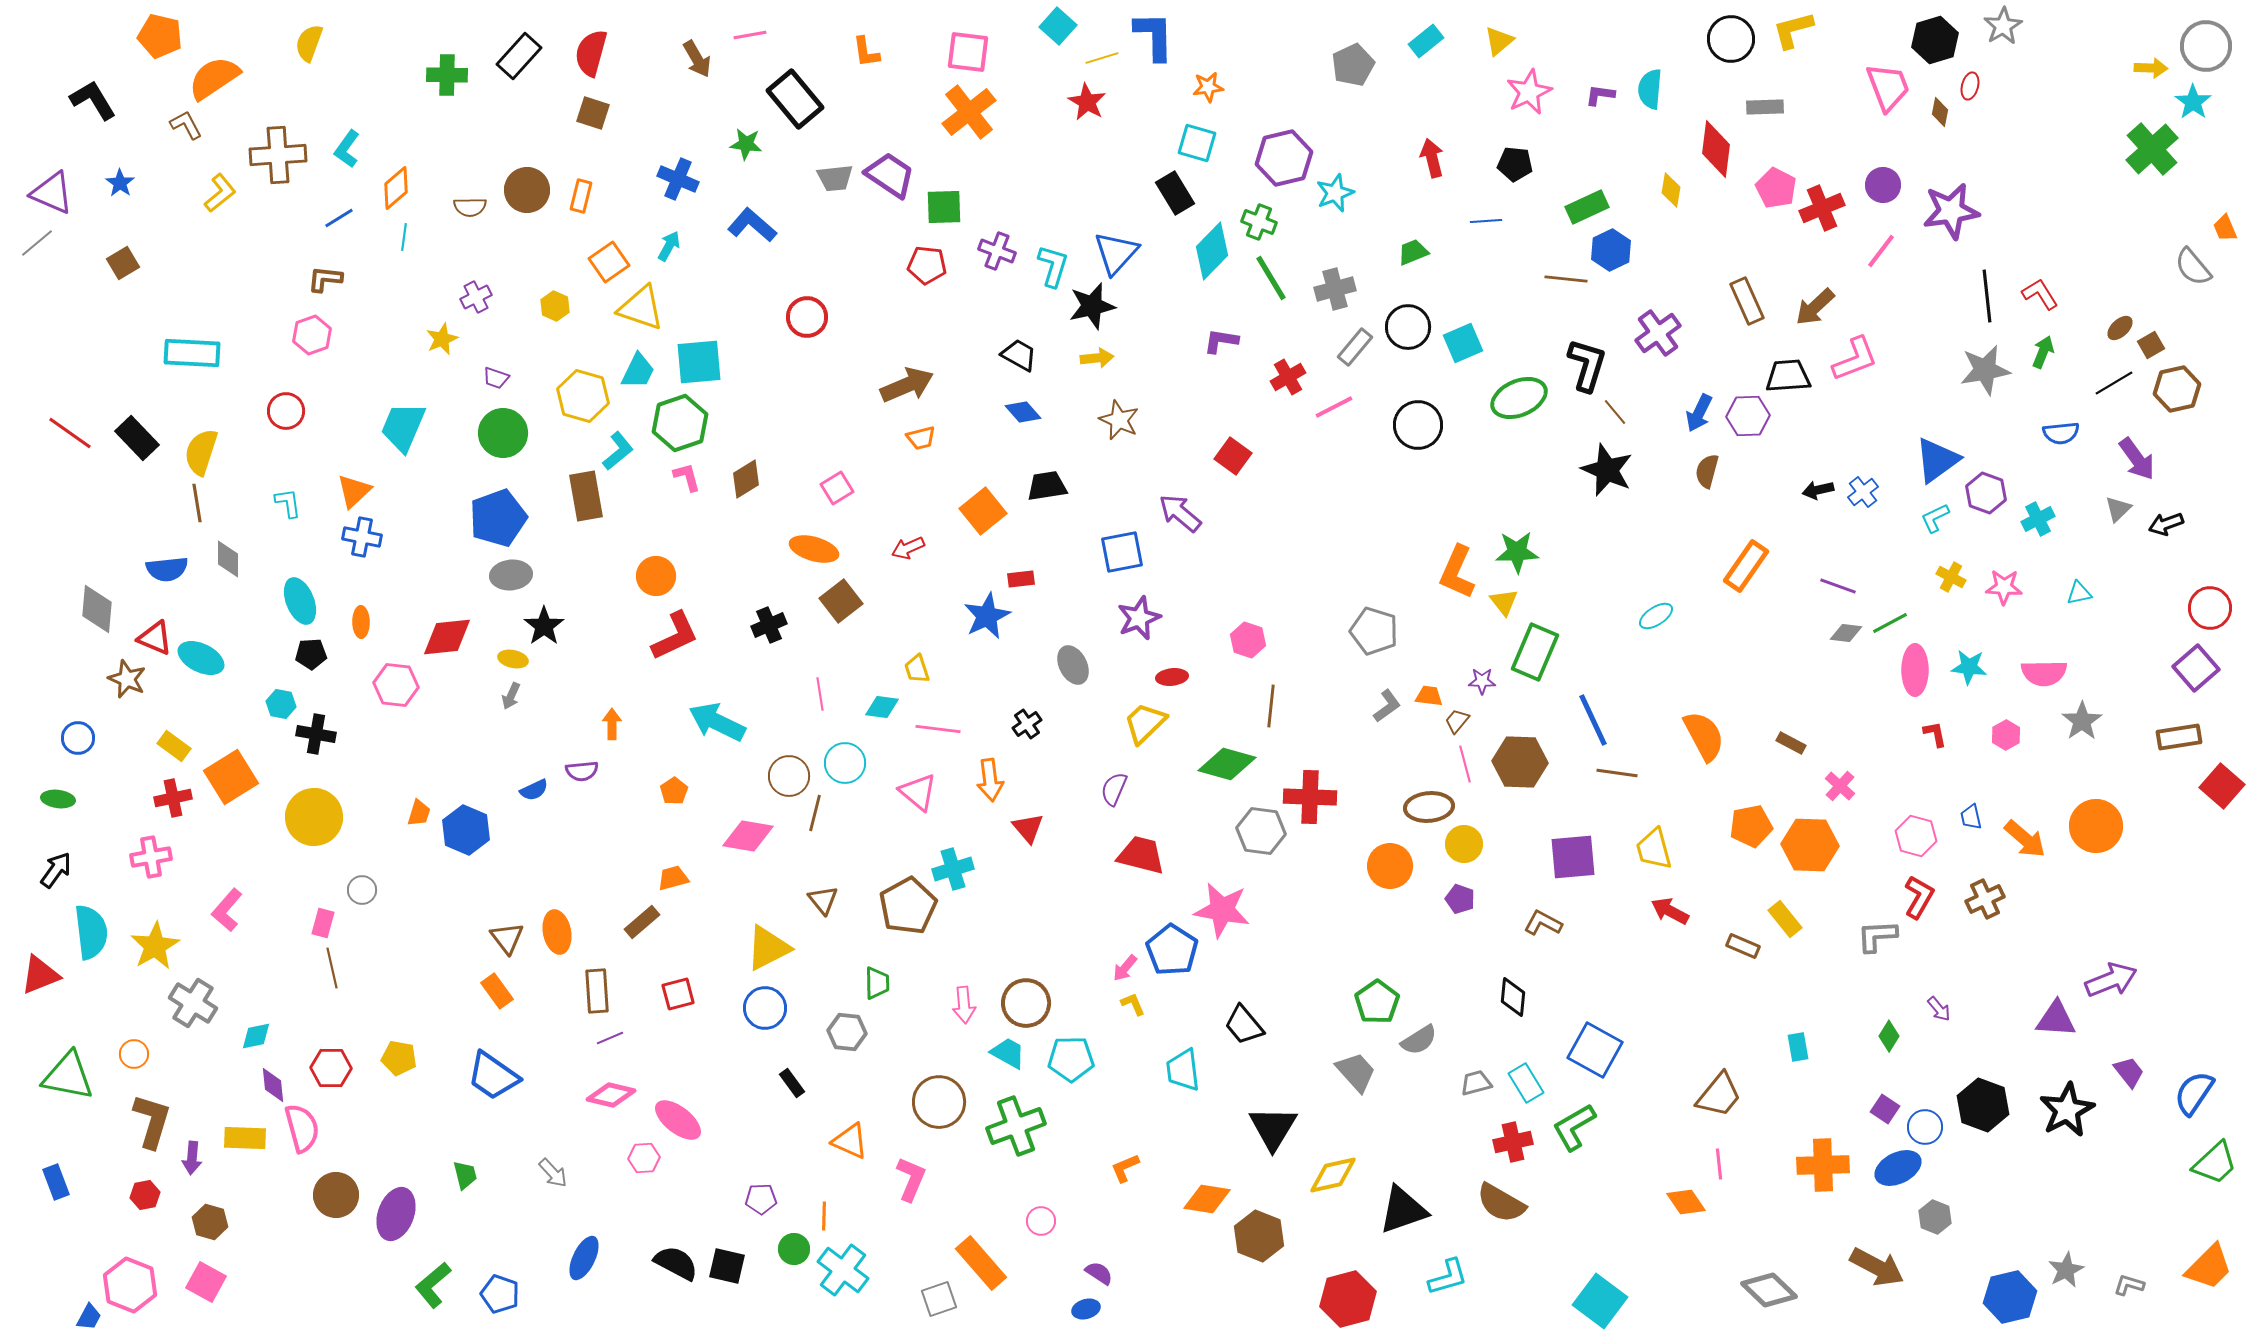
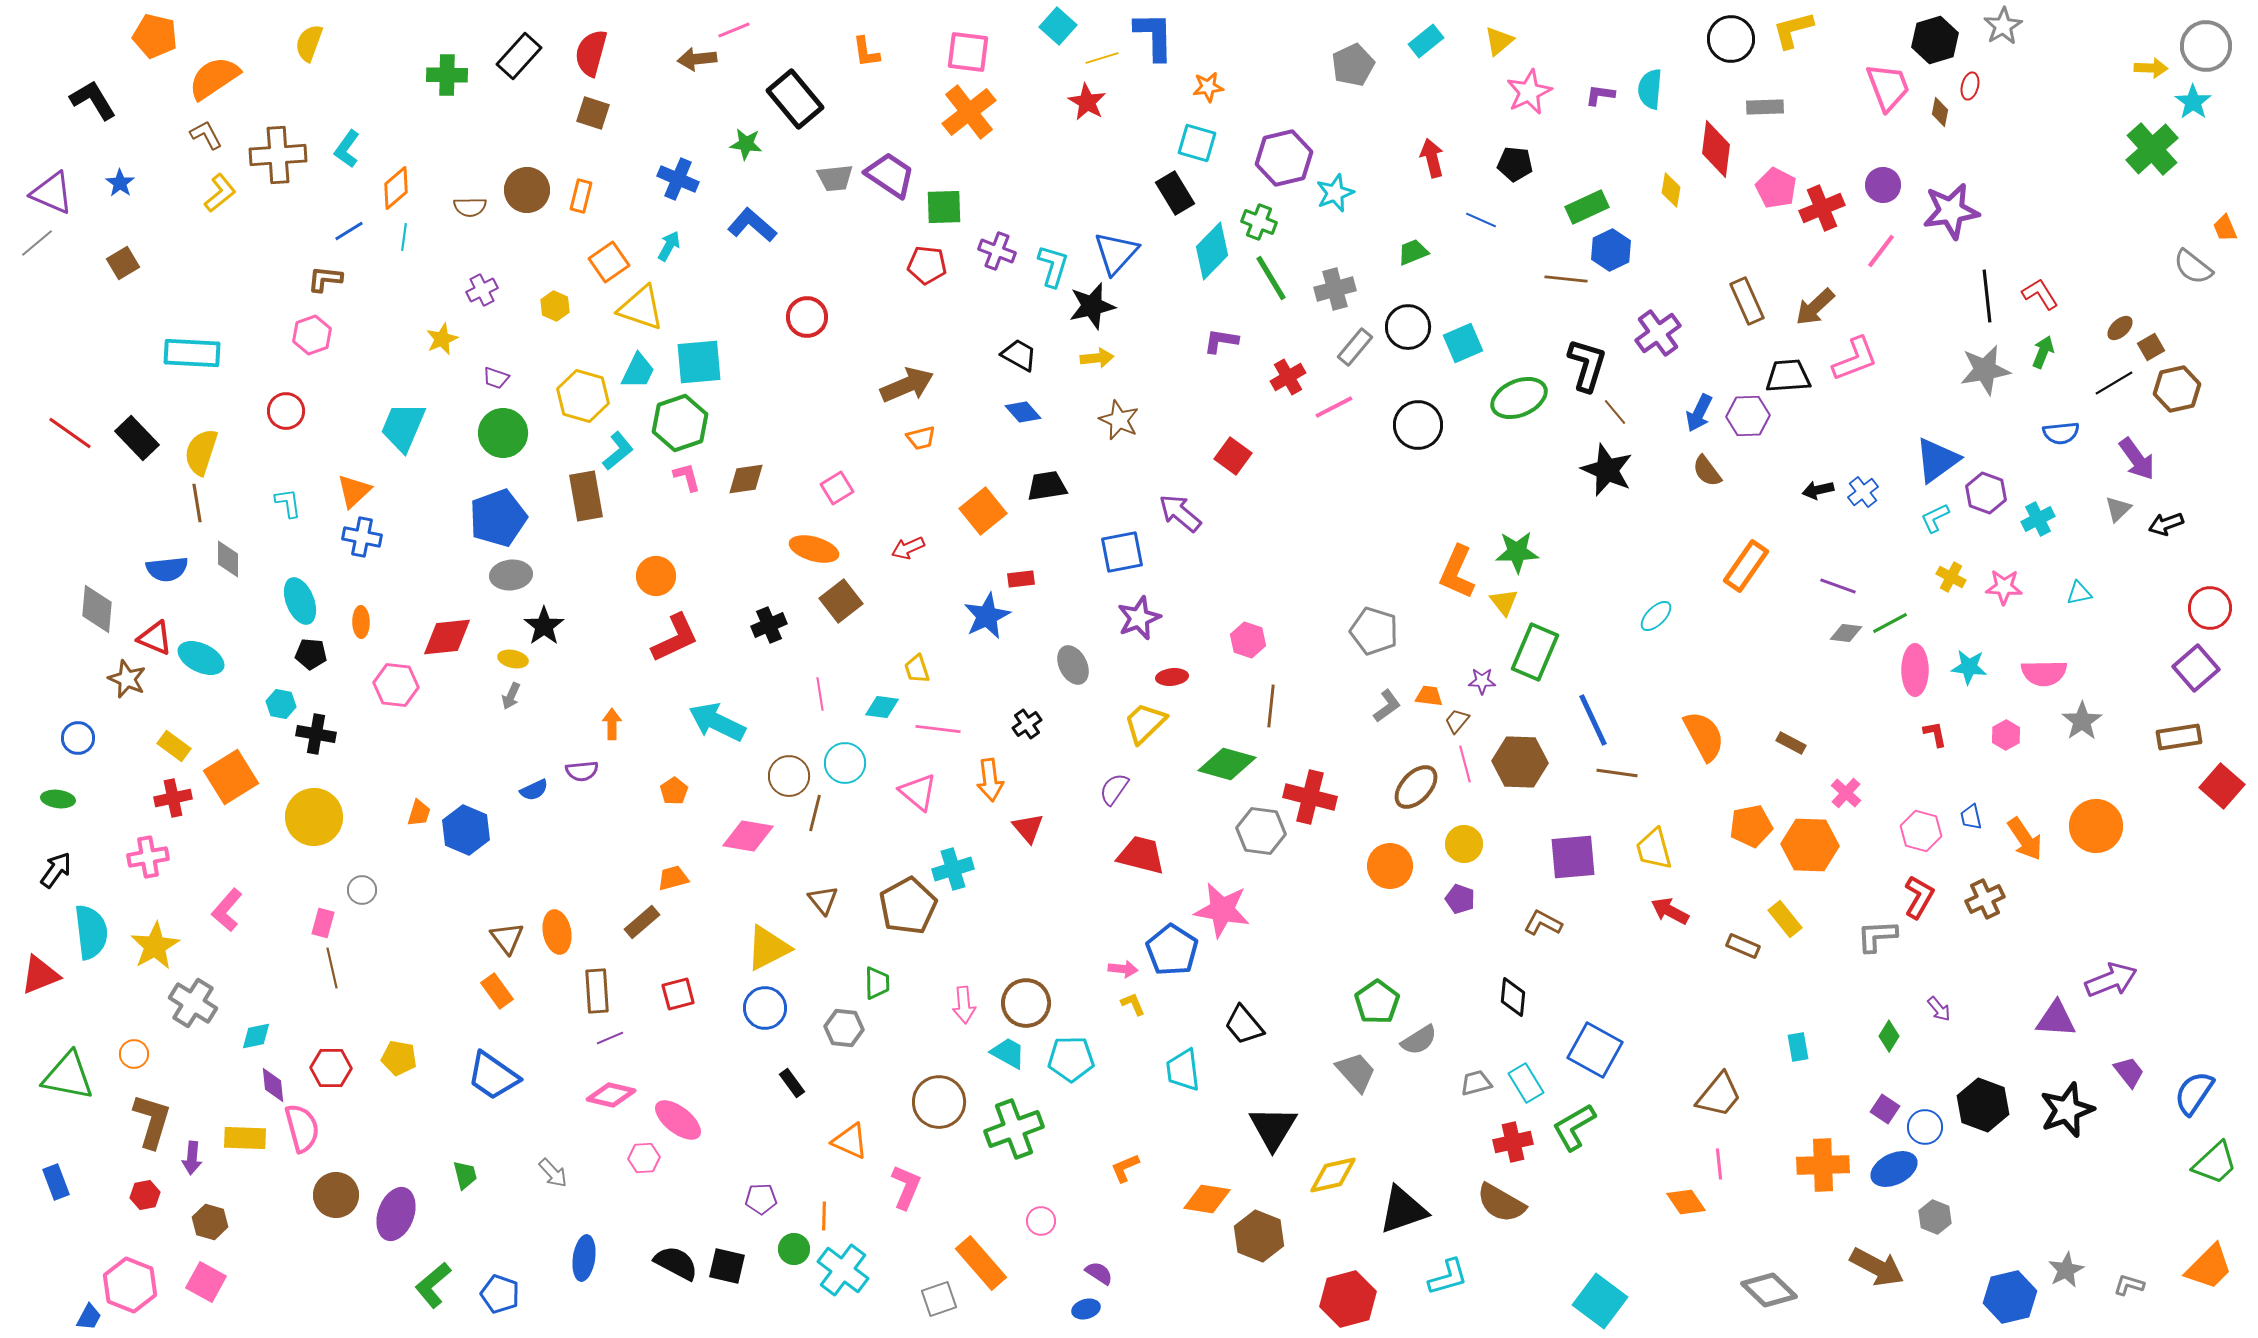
pink line at (750, 35): moved 16 px left, 5 px up; rotated 12 degrees counterclockwise
orange pentagon at (160, 36): moved 5 px left
brown arrow at (697, 59): rotated 114 degrees clockwise
brown L-shape at (186, 125): moved 20 px right, 10 px down
blue line at (339, 218): moved 10 px right, 13 px down
blue line at (1486, 221): moved 5 px left, 1 px up; rotated 28 degrees clockwise
gray semicircle at (2193, 267): rotated 12 degrees counterclockwise
purple cross at (476, 297): moved 6 px right, 7 px up
brown square at (2151, 345): moved 2 px down
brown semicircle at (1707, 471): rotated 52 degrees counterclockwise
brown diamond at (746, 479): rotated 24 degrees clockwise
cyan ellipse at (1656, 616): rotated 12 degrees counterclockwise
red L-shape at (675, 636): moved 2 px down
black pentagon at (311, 654): rotated 8 degrees clockwise
pink cross at (1840, 786): moved 6 px right, 7 px down
purple semicircle at (1114, 789): rotated 12 degrees clockwise
red cross at (1310, 797): rotated 12 degrees clockwise
brown ellipse at (1429, 807): moved 13 px left, 20 px up; rotated 42 degrees counterclockwise
pink hexagon at (1916, 836): moved 5 px right, 5 px up
orange arrow at (2025, 839): rotated 15 degrees clockwise
pink cross at (151, 857): moved 3 px left
pink arrow at (1125, 968): moved 2 px left, 1 px down; rotated 124 degrees counterclockwise
gray hexagon at (847, 1032): moved 3 px left, 4 px up
black star at (2067, 1110): rotated 8 degrees clockwise
green cross at (1016, 1126): moved 2 px left, 3 px down
blue ellipse at (1898, 1168): moved 4 px left, 1 px down
pink L-shape at (911, 1179): moved 5 px left, 8 px down
blue ellipse at (584, 1258): rotated 18 degrees counterclockwise
